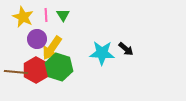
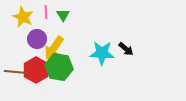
pink line: moved 3 px up
yellow arrow: moved 2 px right
green hexagon: rotated 8 degrees counterclockwise
